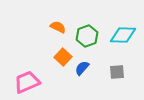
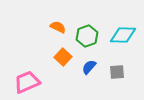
blue semicircle: moved 7 px right, 1 px up
